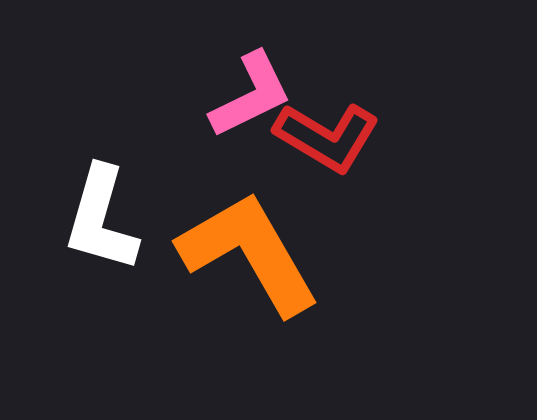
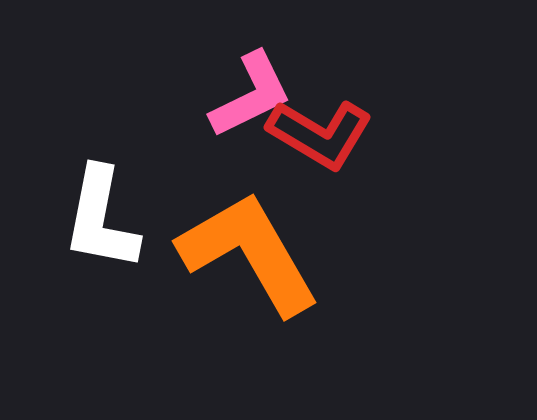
red L-shape: moved 7 px left, 3 px up
white L-shape: rotated 5 degrees counterclockwise
